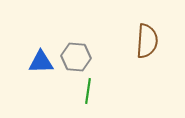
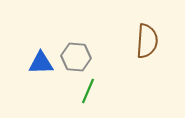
blue triangle: moved 1 px down
green line: rotated 15 degrees clockwise
